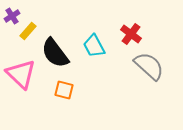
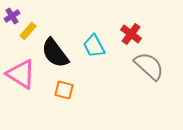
pink triangle: rotated 12 degrees counterclockwise
